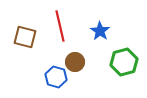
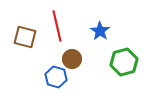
red line: moved 3 px left
brown circle: moved 3 px left, 3 px up
